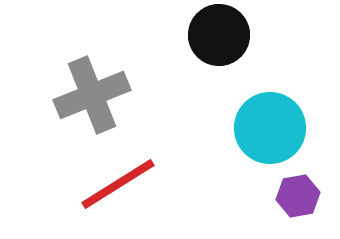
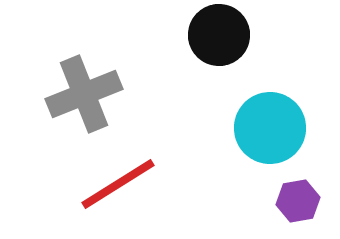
gray cross: moved 8 px left, 1 px up
purple hexagon: moved 5 px down
